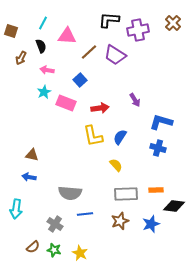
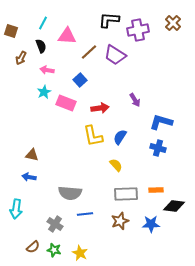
blue star: rotated 18 degrees clockwise
